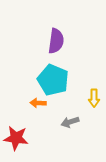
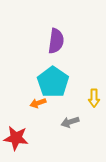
cyan pentagon: moved 2 px down; rotated 12 degrees clockwise
orange arrow: rotated 21 degrees counterclockwise
